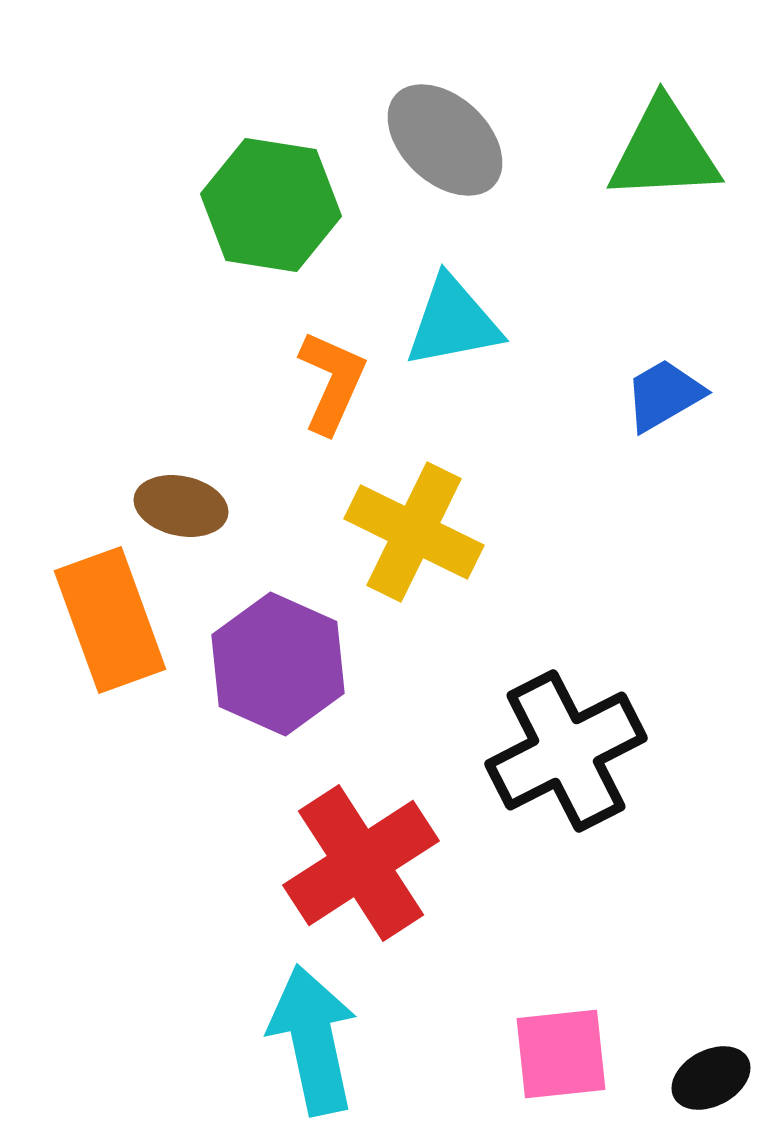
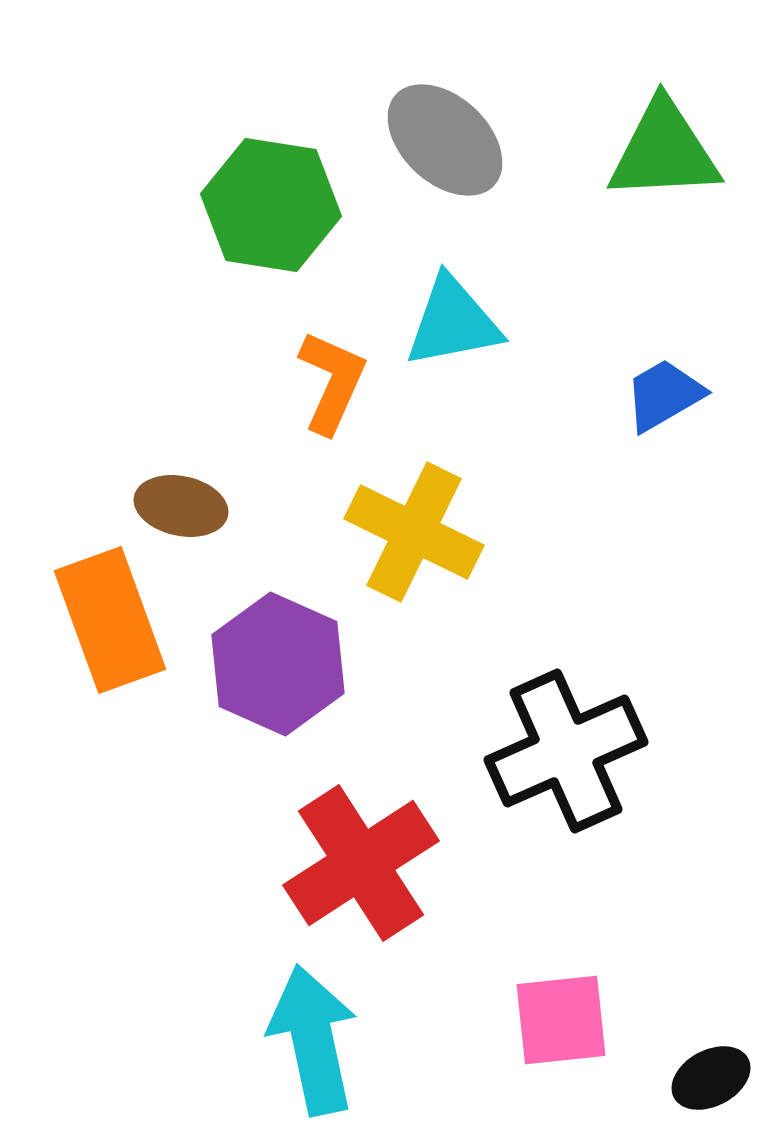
black cross: rotated 3 degrees clockwise
pink square: moved 34 px up
